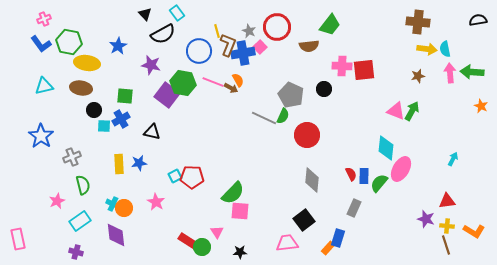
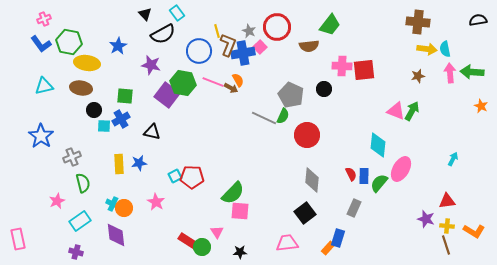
cyan diamond at (386, 148): moved 8 px left, 3 px up
green semicircle at (83, 185): moved 2 px up
black square at (304, 220): moved 1 px right, 7 px up
